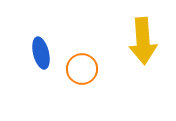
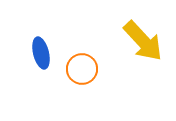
yellow arrow: rotated 39 degrees counterclockwise
